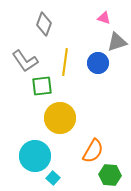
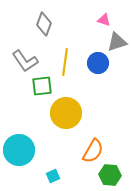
pink triangle: moved 2 px down
yellow circle: moved 6 px right, 5 px up
cyan circle: moved 16 px left, 6 px up
cyan square: moved 2 px up; rotated 24 degrees clockwise
